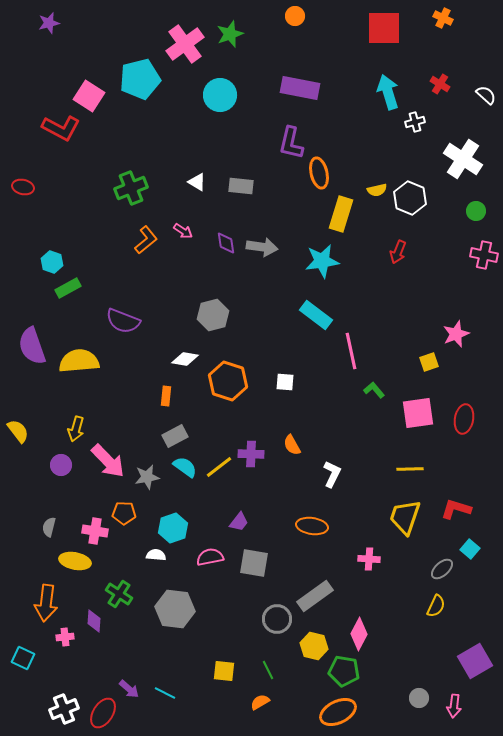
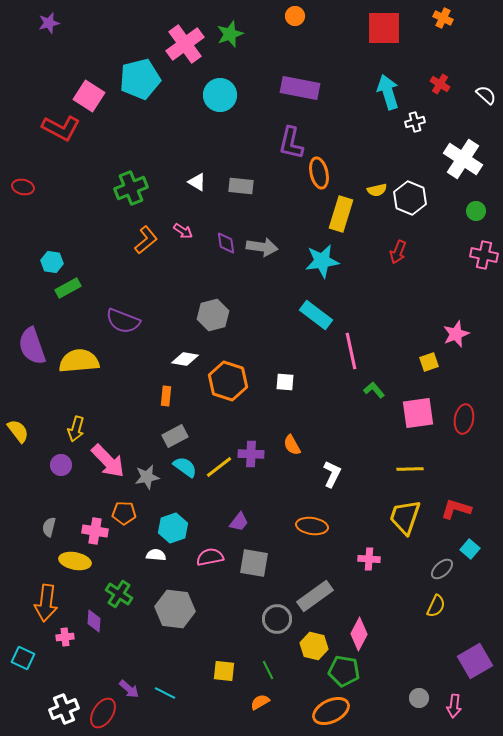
cyan hexagon at (52, 262): rotated 10 degrees counterclockwise
orange ellipse at (338, 712): moved 7 px left, 1 px up
